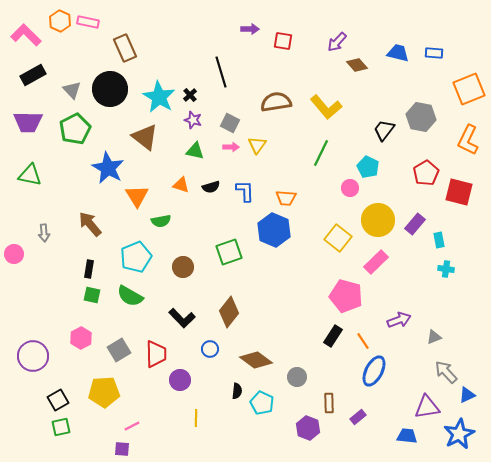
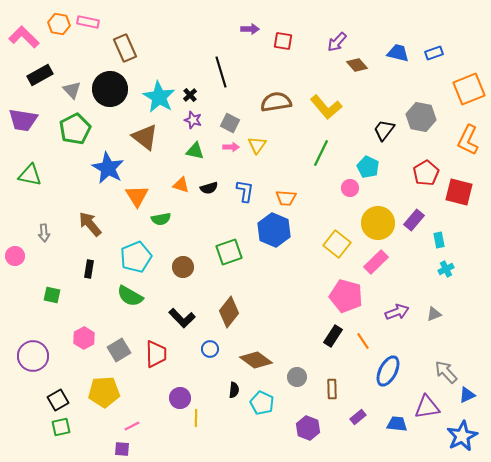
orange hexagon at (60, 21): moved 1 px left, 3 px down; rotated 15 degrees counterclockwise
pink L-shape at (26, 35): moved 2 px left, 2 px down
blue rectangle at (434, 53): rotated 24 degrees counterclockwise
black rectangle at (33, 75): moved 7 px right
purple trapezoid at (28, 122): moved 5 px left, 2 px up; rotated 8 degrees clockwise
black semicircle at (211, 187): moved 2 px left, 1 px down
blue L-shape at (245, 191): rotated 10 degrees clockwise
yellow circle at (378, 220): moved 3 px down
green semicircle at (161, 221): moved 2 px up
purple rectangle at (415, 224): moved 1 px left, 4 px up
yellow square at (338, 238): moved 1 px left, 6 px down
pink circle at (14, 254): moved 1 px right, 2 px down
cyan cross at (446, 269): rotated 35 degrees counterclockwise
green square at (92, 295): moved 40 px left
purple arrow at (399, 320): moved 2 px left, 8 px up
gray triangle at (434, 337): moved 23 px up
pink hexagon at (81, 338): moved 3 px right
blue ellipse at (374, 371): moved 14 px right
purple circle at (180, 380): moved 18 px down
black semicircle at (237, 391): moved 3 px left, 1 px up
brown rectangle at (329, 403): moved 3 px right, 14 px up
blue star at (459, 434): moved 3 px right, 2 px down
blue trapezoid at (407, 436): moved 10 px left, 12 px up
